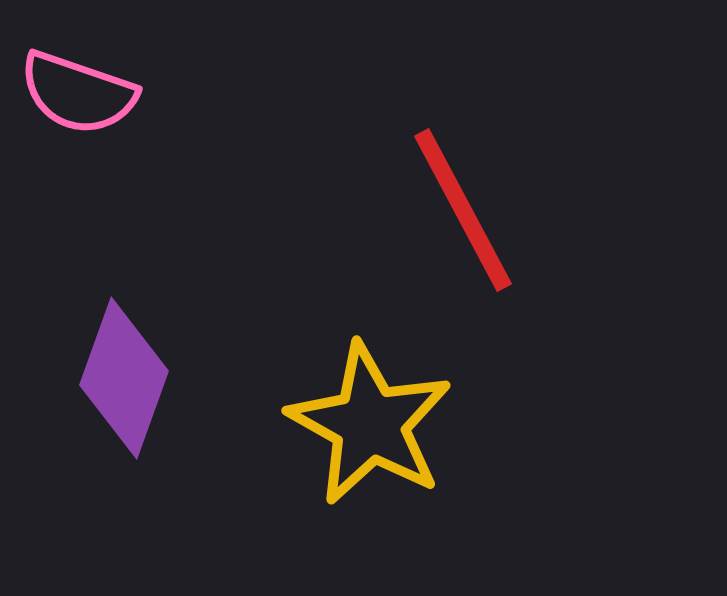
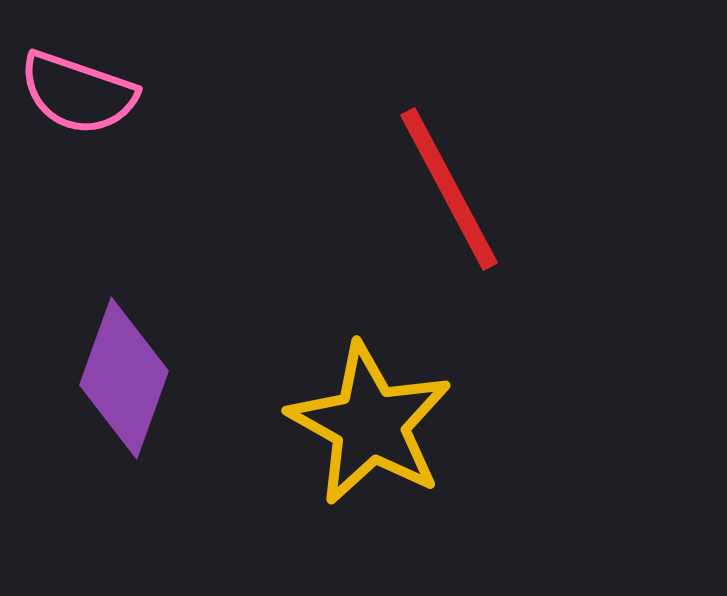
red line: moved 14 px left, 21 px up
